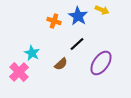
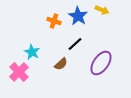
black line: moved 2 px left
cyan star: moved 1 px up
